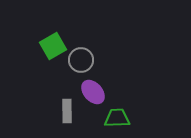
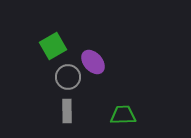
gray circle: moved 13 px left, 17 px down
purple ellipse: moved 30 px up
green trapezoid: moved 6 px right, 3 px up
